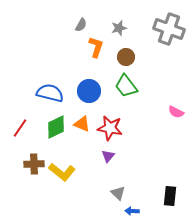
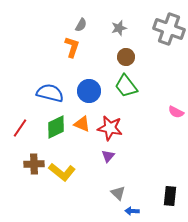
orange L-shape: moved 24 px left
